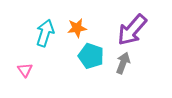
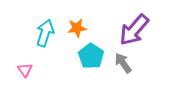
purple arrow: moved 2 px right
cyan pentagon: rotated 15 degrees clockwise
gray arrow: rotated 55 degrees counterclockwise
